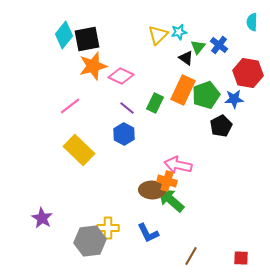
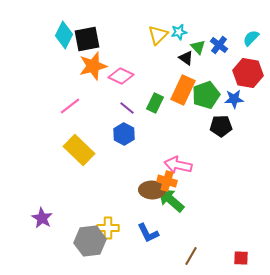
cyan semicircle: moved 1 px left, 16 px down; rotated 42 degrees clockwise
cyan diamond: rotated 12 degrees counterclockwise
green triangle: rotated 21 degrees counterclockwise
black pentagon: rotated 25 degrees clockwise
